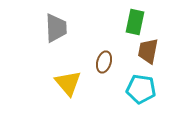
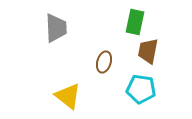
yellow triangle: moved 13 px down; rotated 12 degrees counterclockwise
